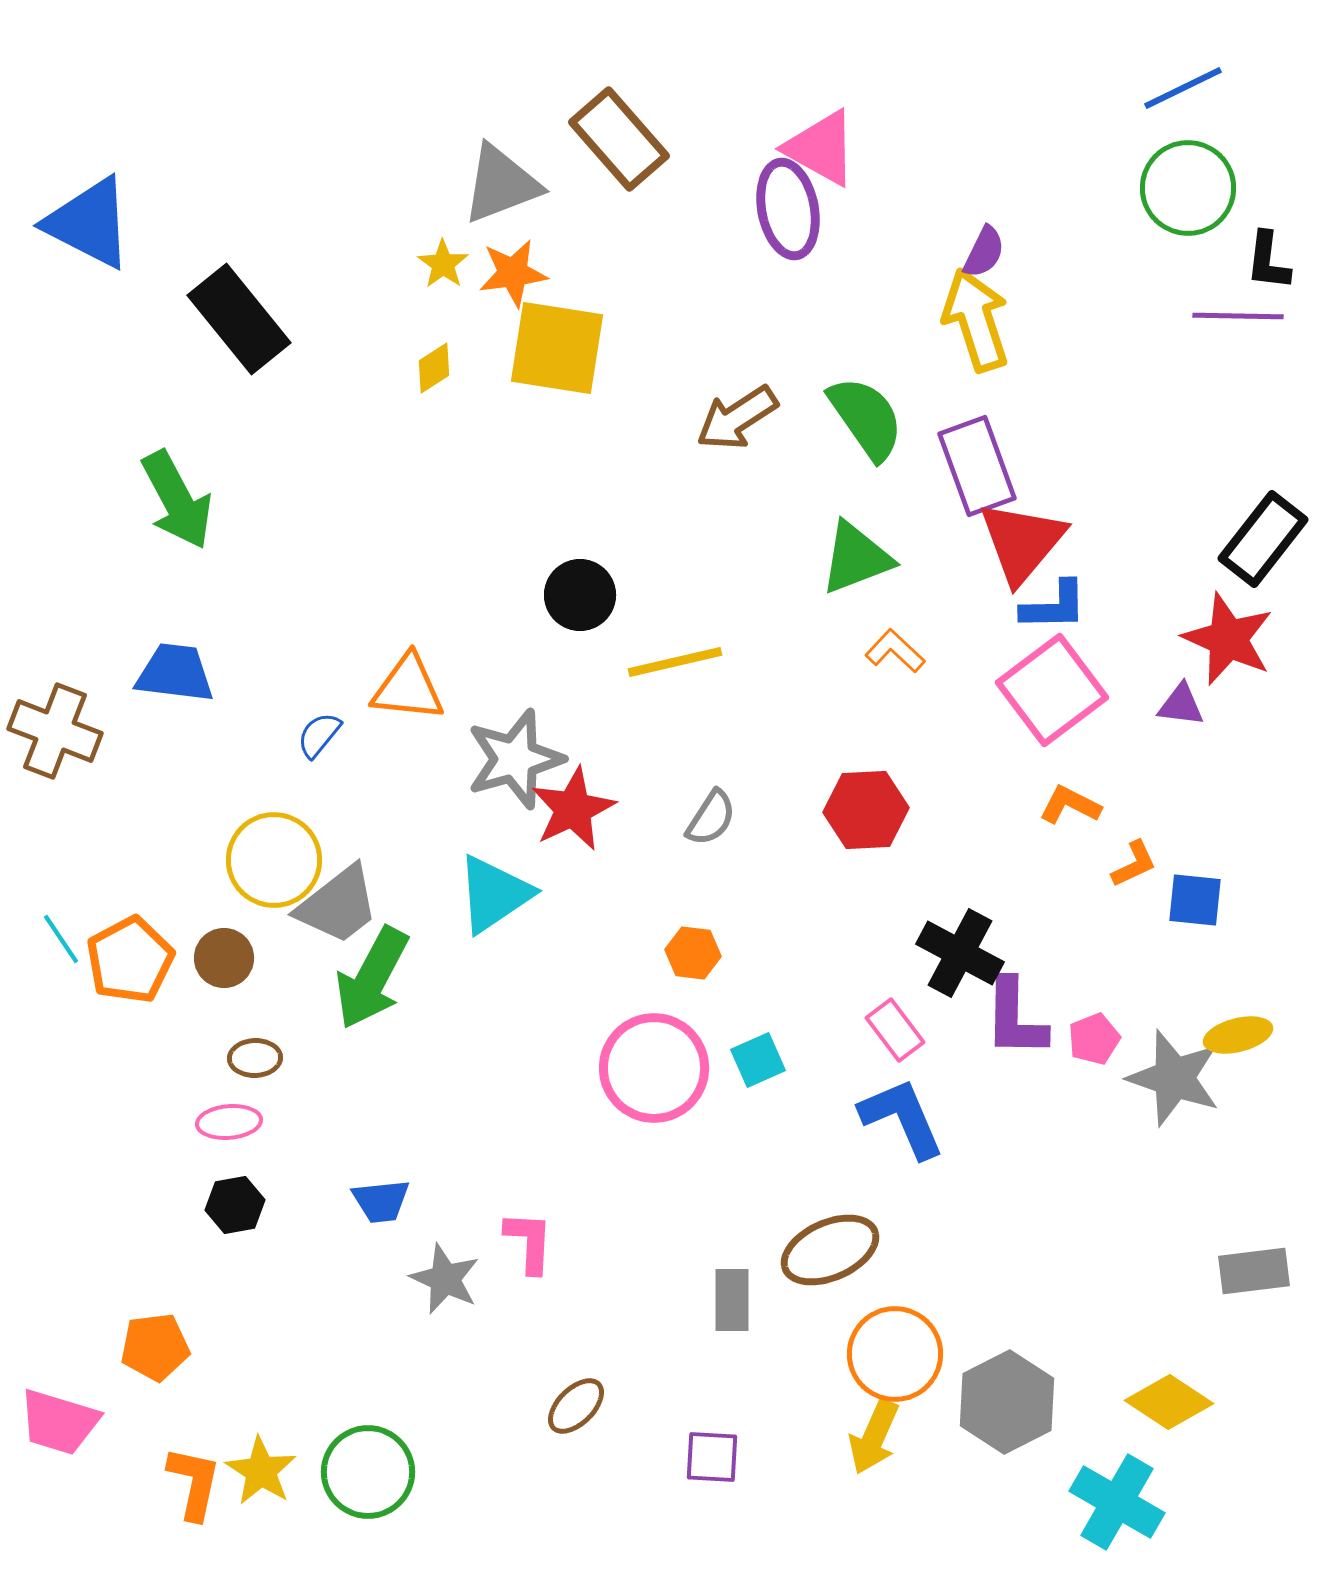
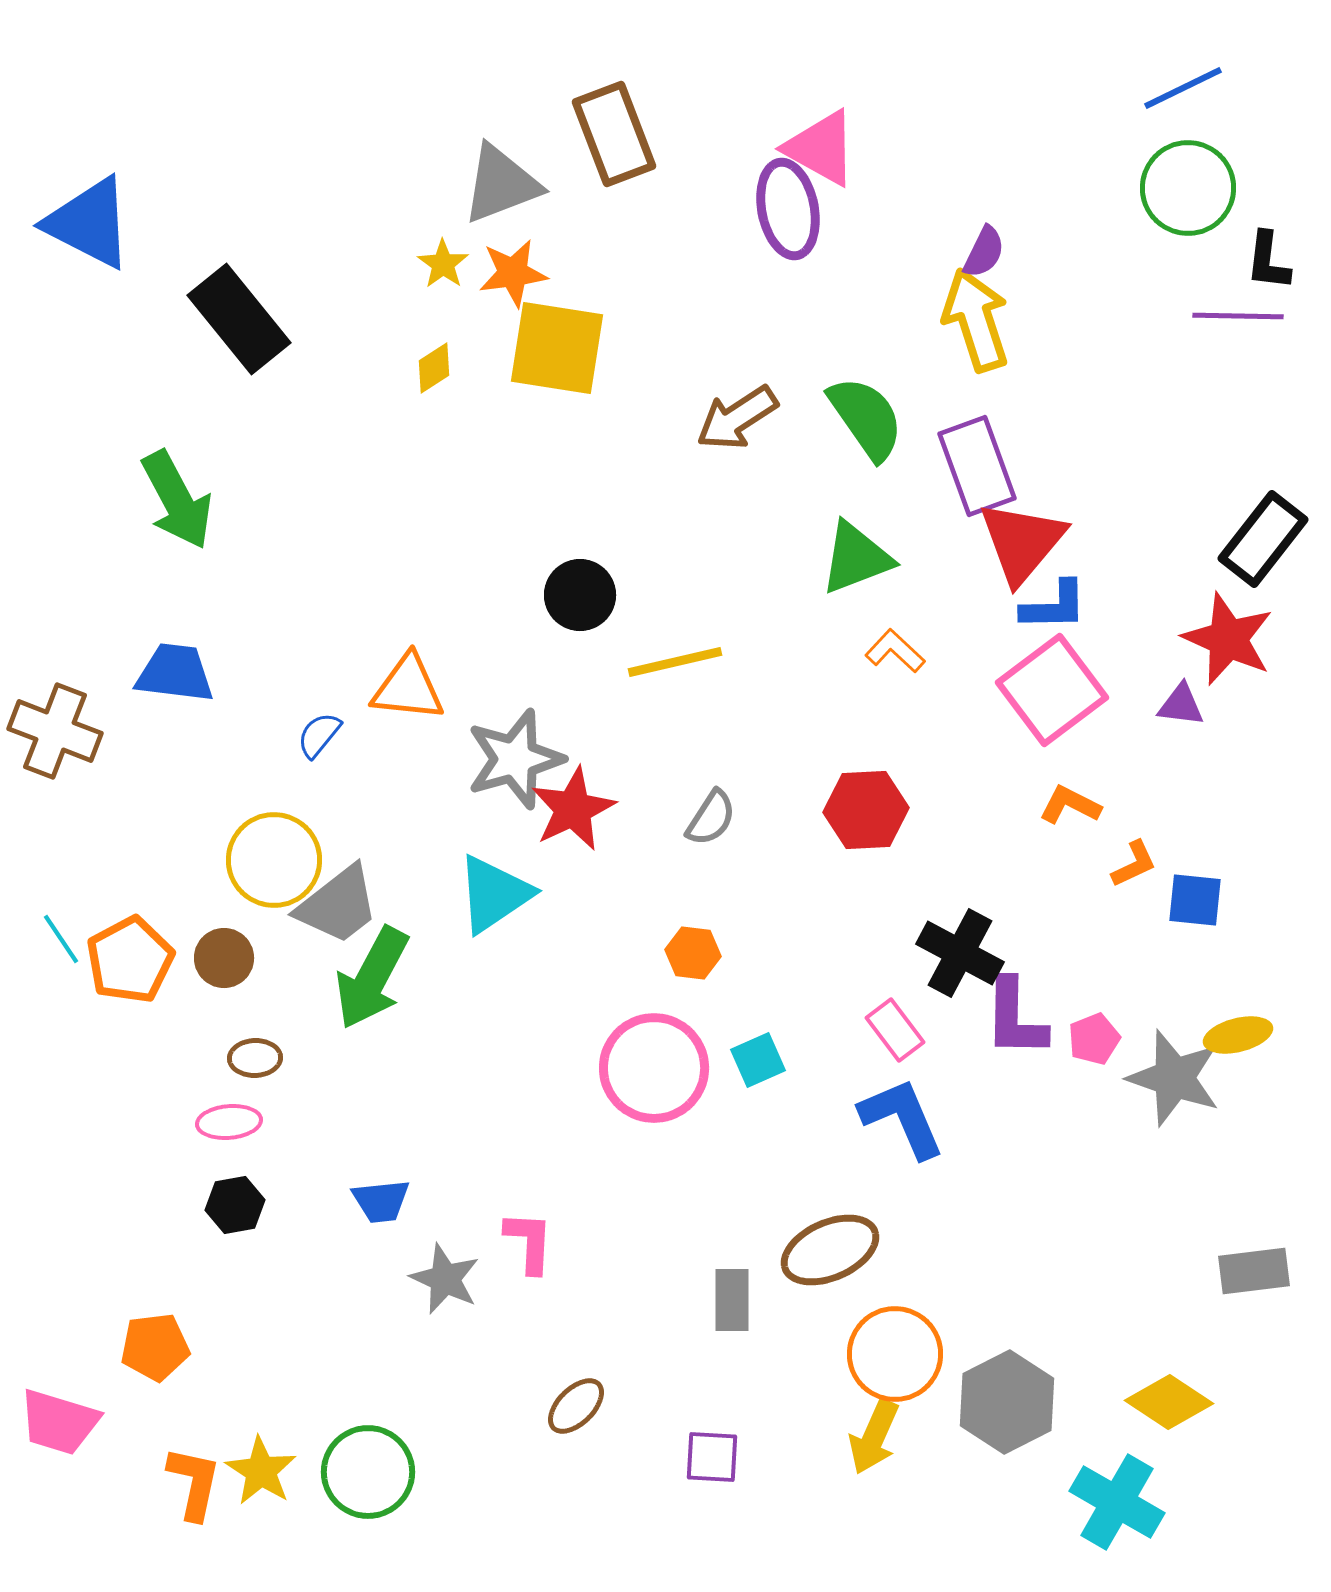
brown rectangle at (619, 139): moved 5 px left, 5 px up; rotated 20 degrees clockwise
